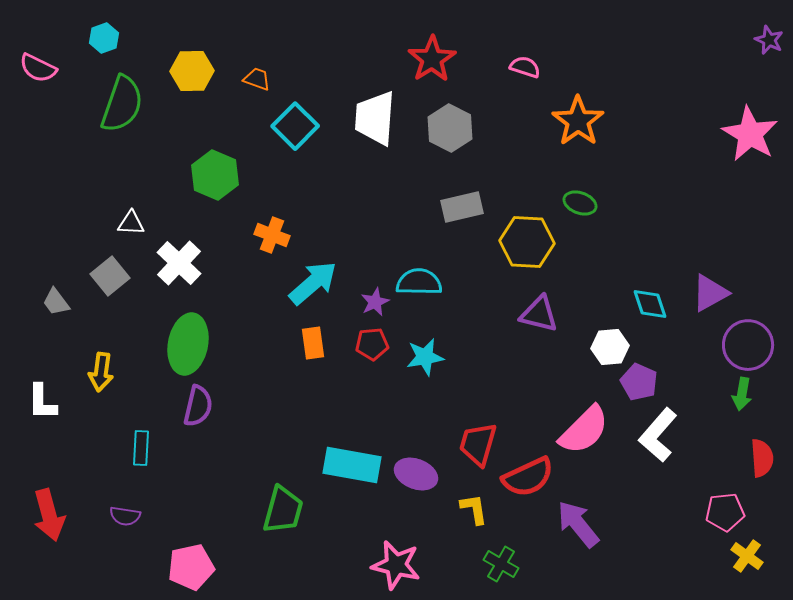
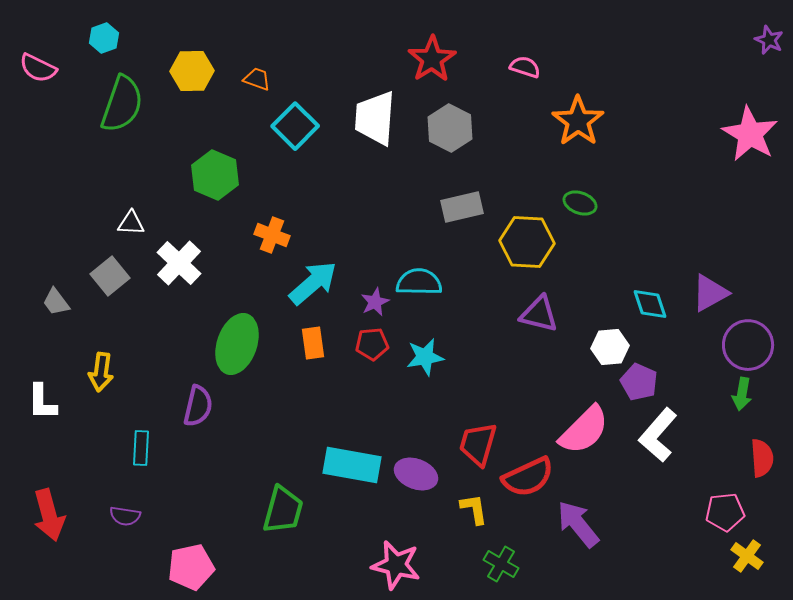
green ellipse at (188, 344): moved 49 px right; rotated 8 degrees clockwise
